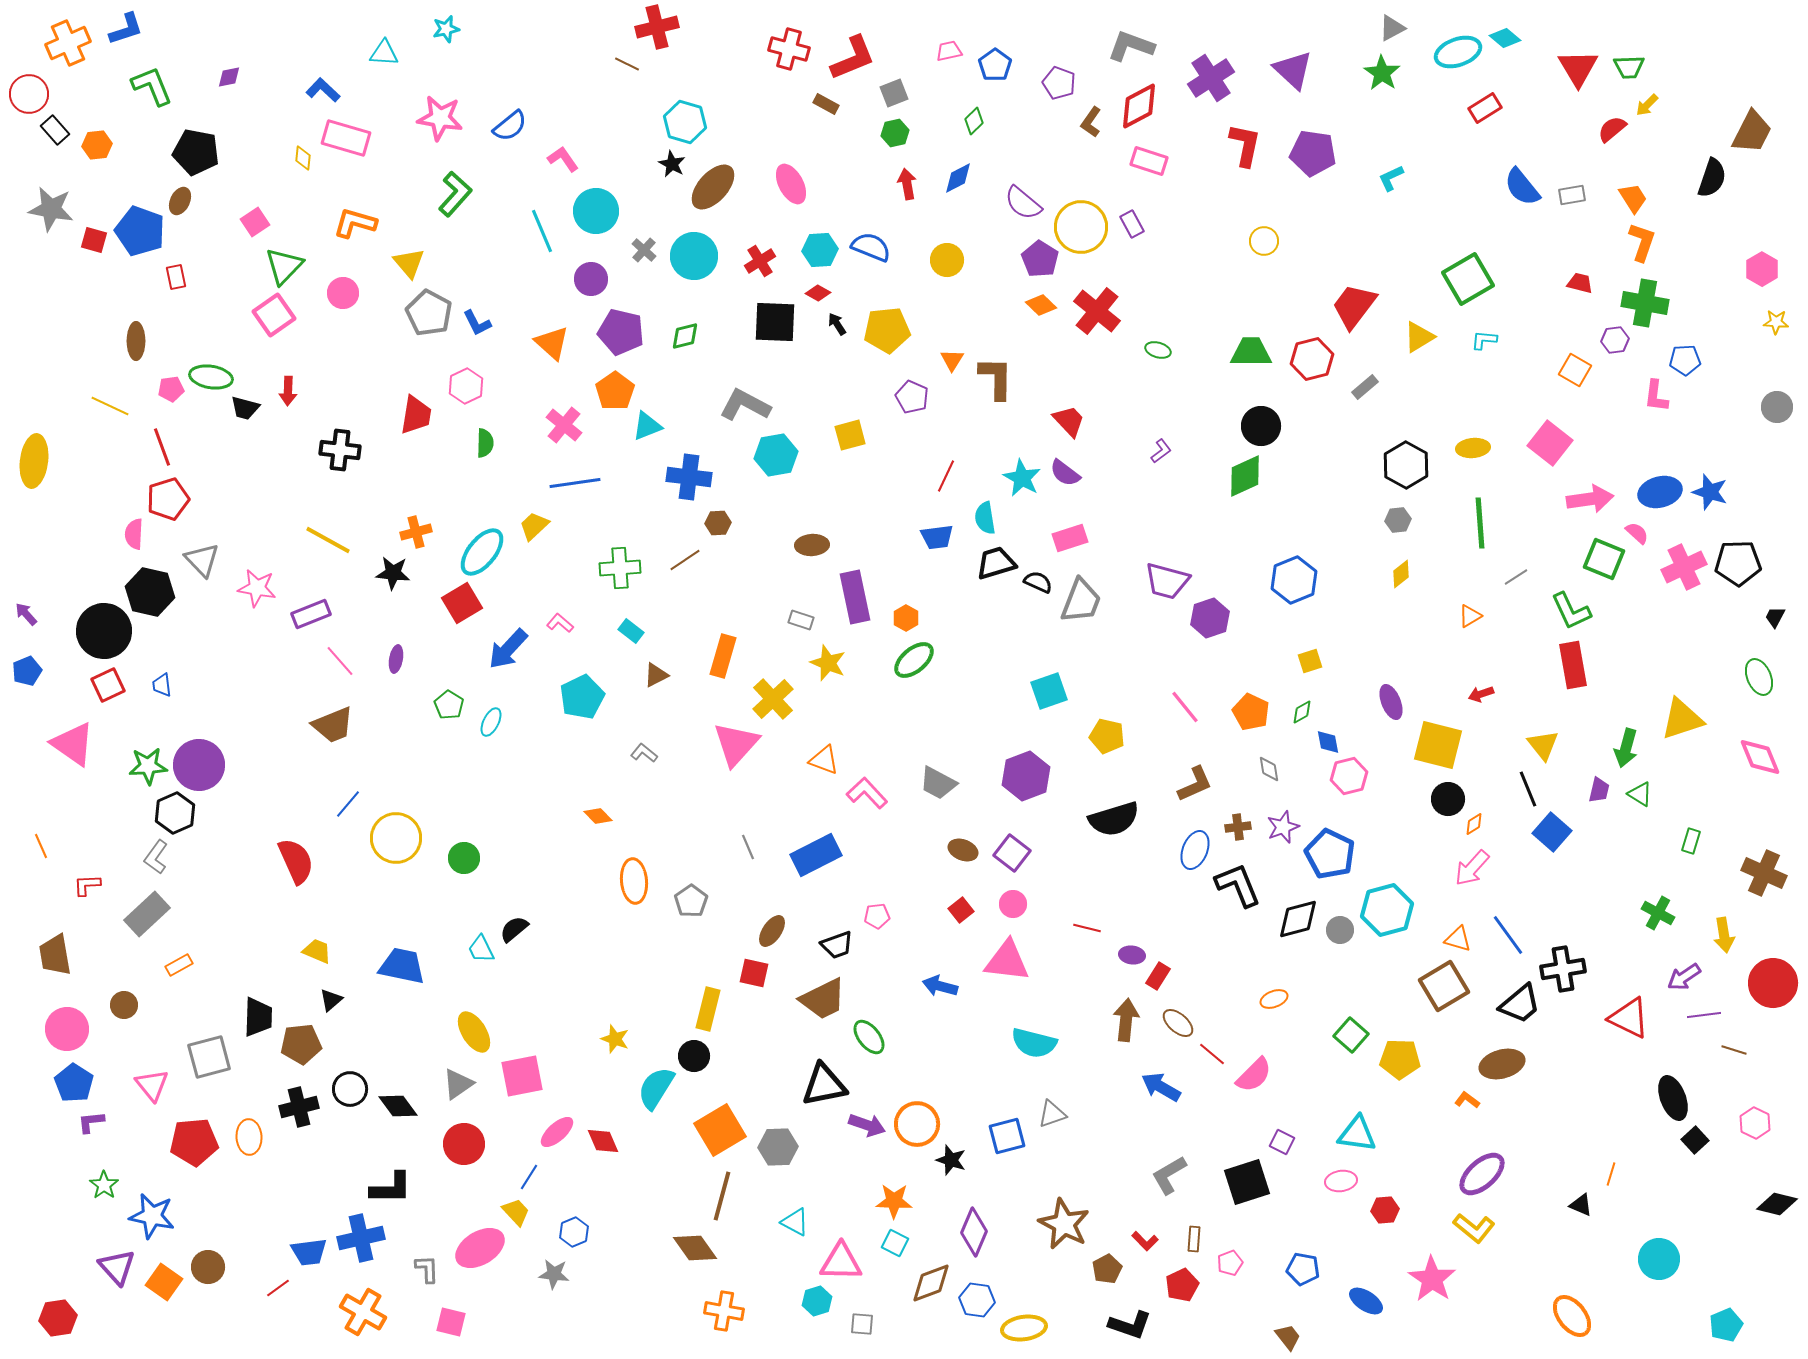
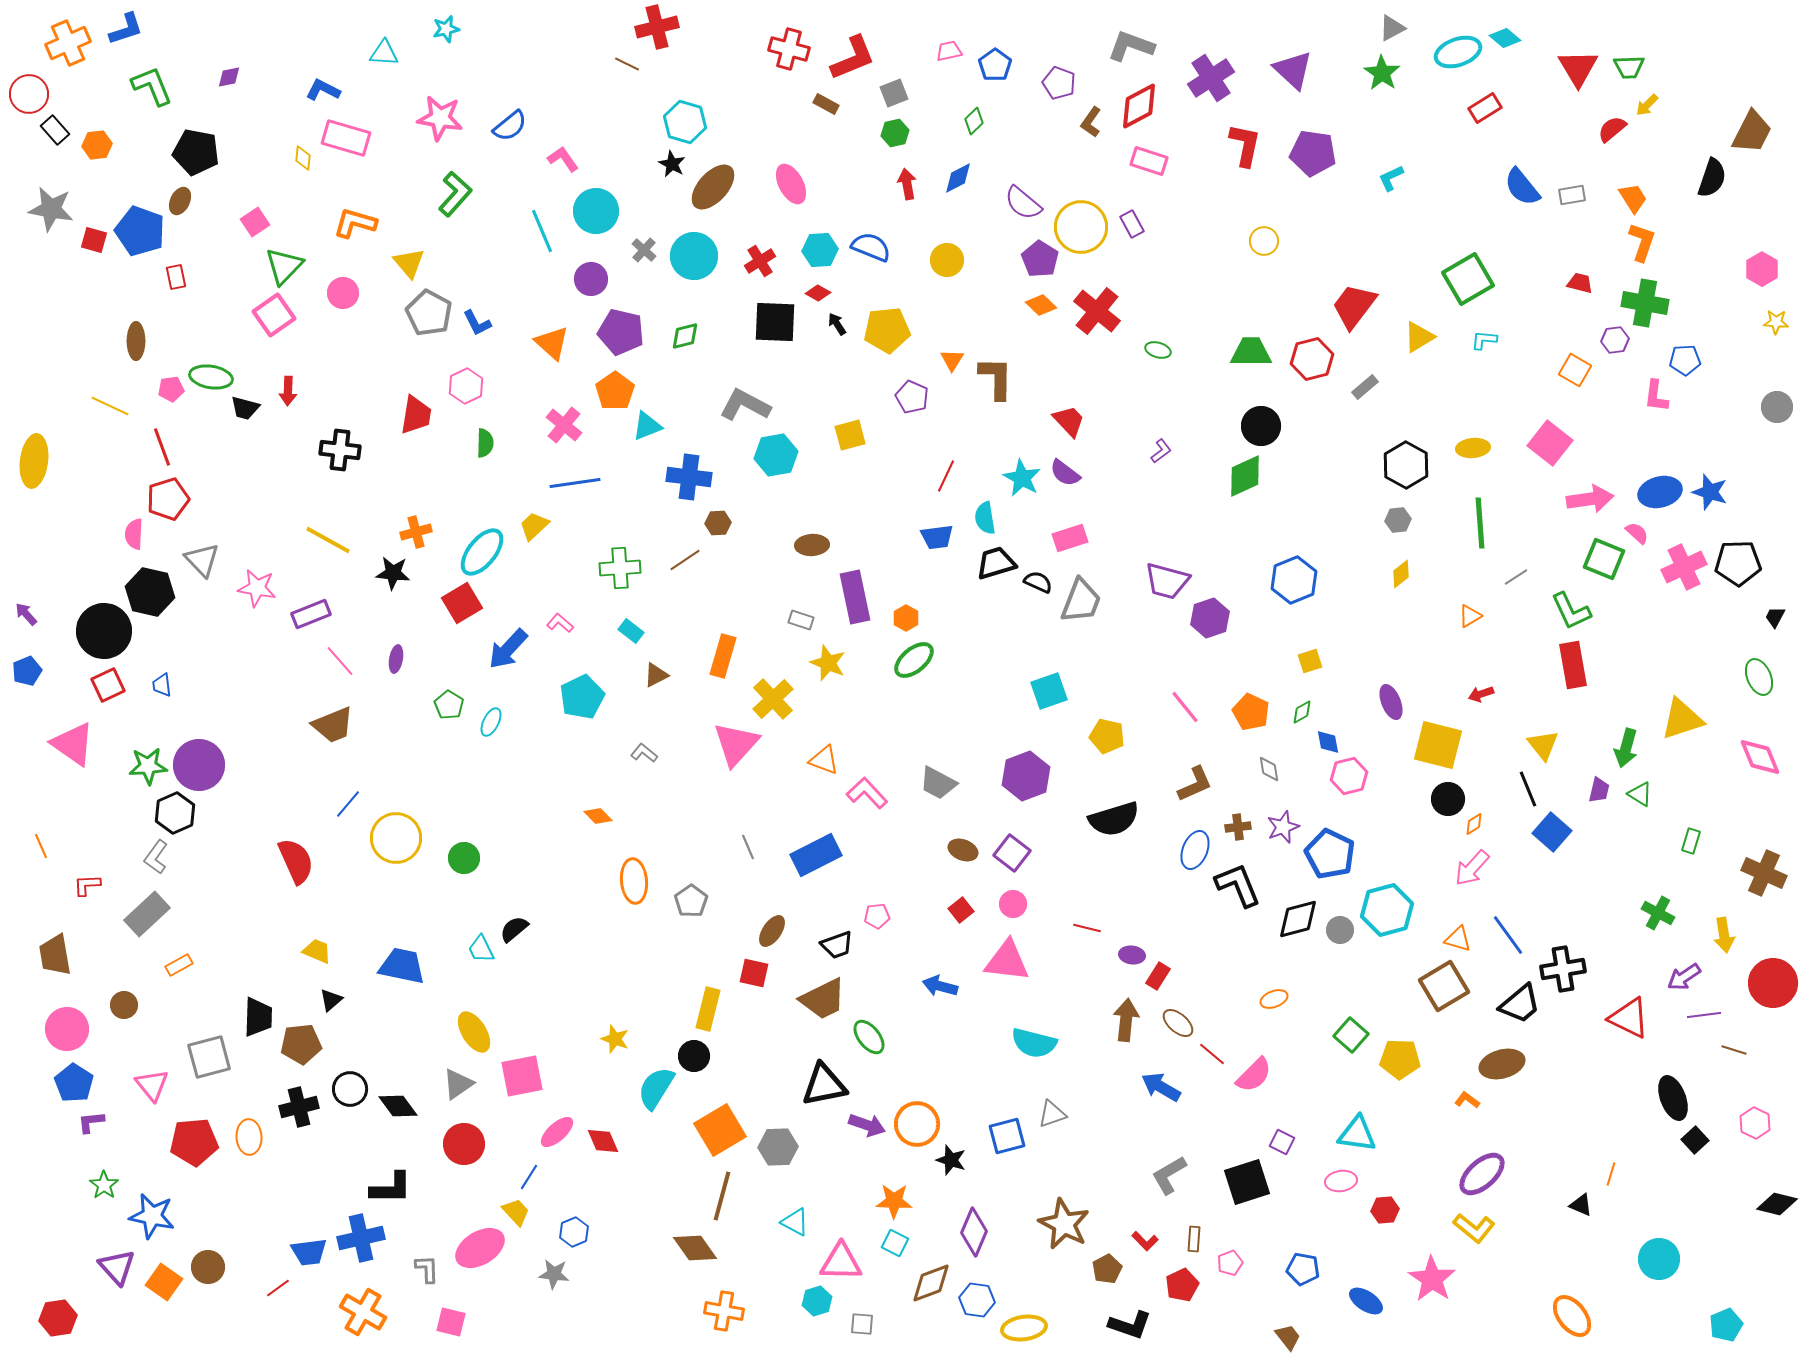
blue L-shape at (323, 90): rotated 16 degrees counterclockwise
